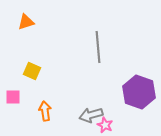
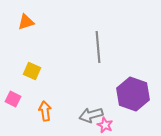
purple hexagon: moved 6 px left, 2 px down
pink square: moved 2 px down; rotated 28 degrees clockwise
